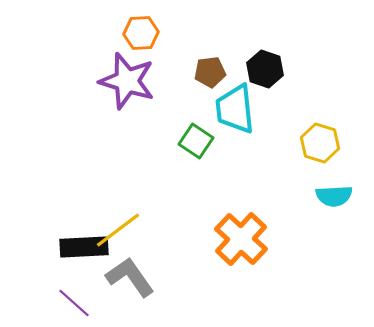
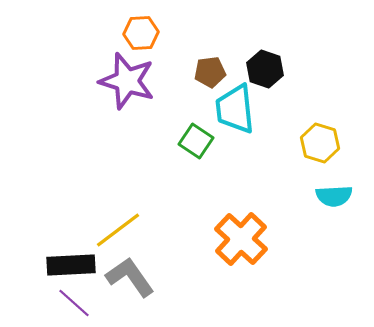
black rectangle: moved 13 px left, 18 px down
